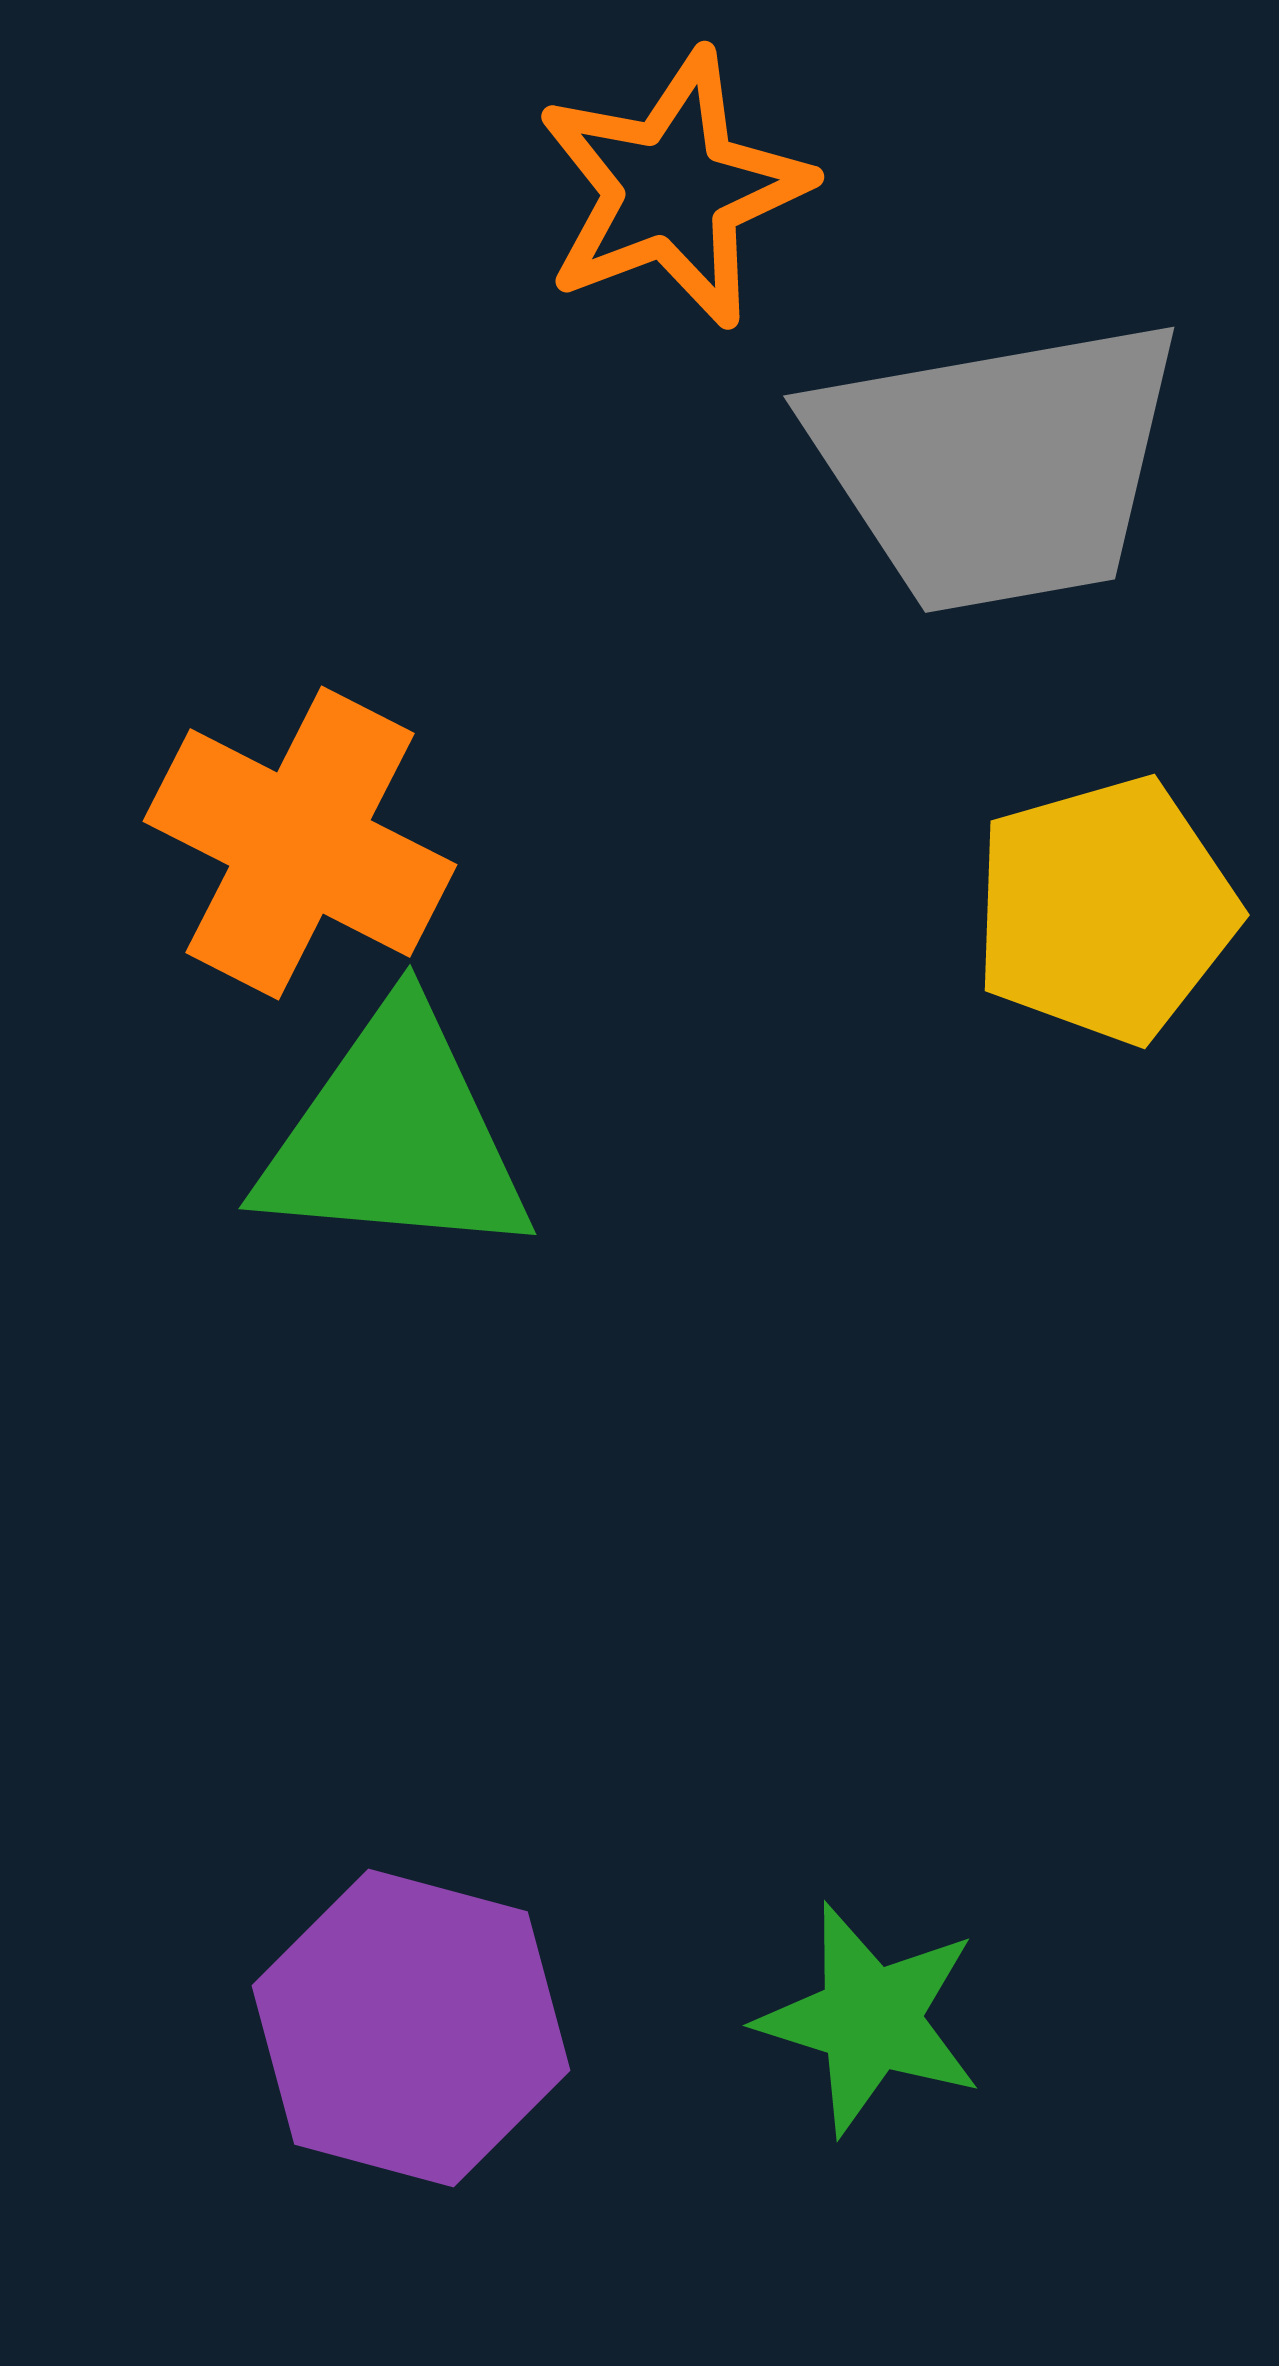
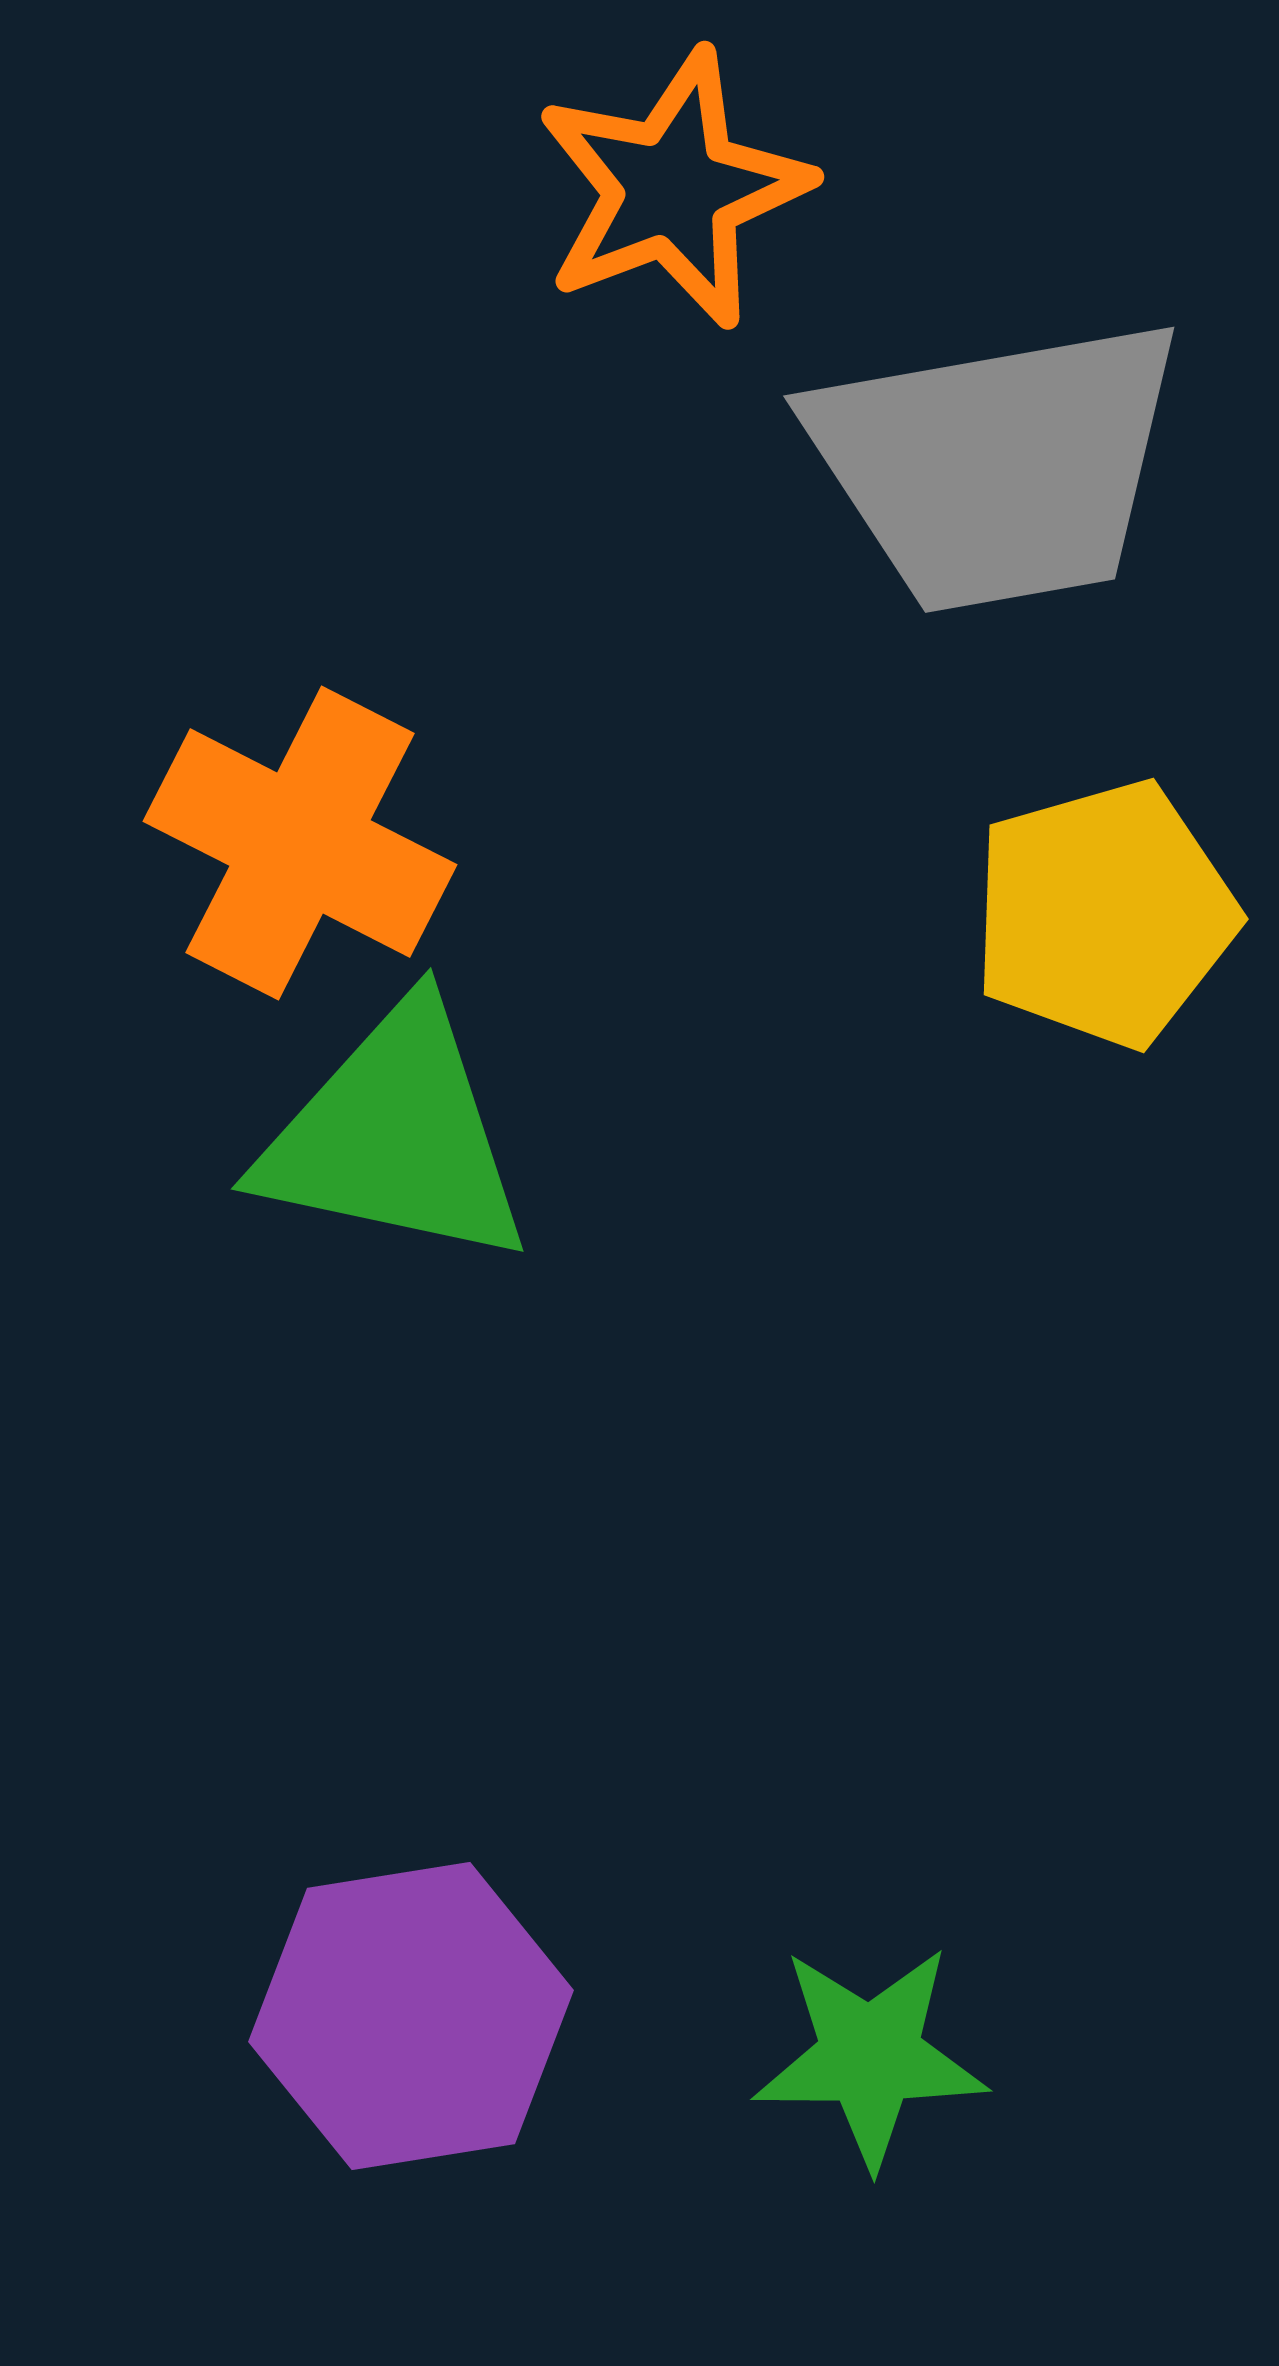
yellow pentagon: moved 1 px left, 4 px down
green triangle: rotated 7 degrees clockwise
green star: moved 37 px down; rotated 17 degrees counterclockwise
purple hexagon: moved 12 px up; rotated 24 degrees counterclockwise
